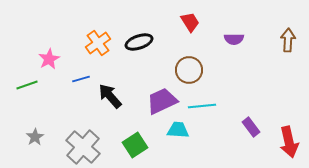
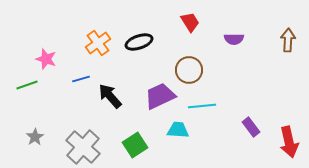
pink star: moved 3 px left; rotated 25 degrees counterclockwise
purple trapezoid: moved 2 px left, 5 px up
